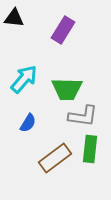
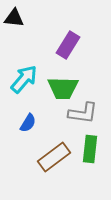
purple rectangle: moved 5 px right, 15 px down
green trapezoid: moved 4 px left, 1 px up
gray L-shape: moved 3 px up
brown rectangle: moved 1 px left, 1 px up
